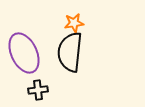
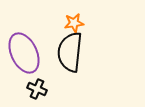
black cross: moved 1 px left, 1 px up; rotated 30 degrees clockwise
